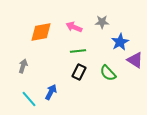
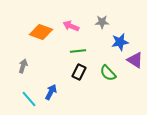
pink arrow: moved 3 px left, 1 px up
orange diamond: rotated 30 degrees clockwise
blue star: rotated 18 degrees clockwise
